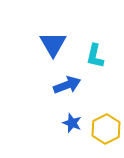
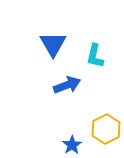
blue star: moved 22 px down; rotated 18 degrees clockwise
